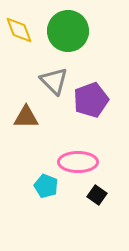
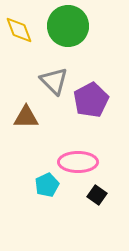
green circle: moved 5 px up
purple pentagon: rotated 8 degrees counterclockwise
cyan pentagon: moved 1 px right, 1 px up; rotated 25 degrees clockwise
